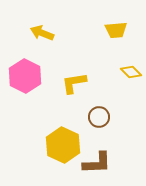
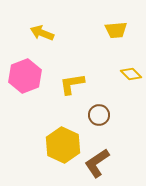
yellow diamond: moved 2 px down
pink hexagon: rotated 12 degrees clockwise
yellow L-shape: moved 2 px left, 1 px down
brown circle: moved 2 px up
brown L-shape: rotated 148 degrees clockwise
